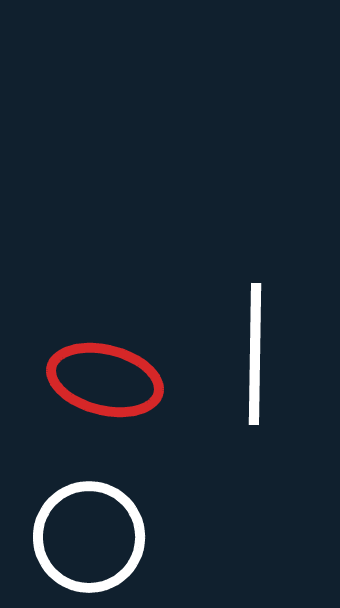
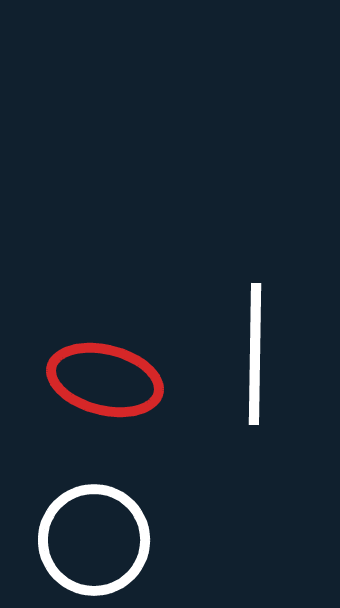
white circle: moved 5 px right, 3 px down
